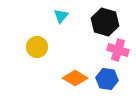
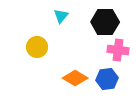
black hexagon: rotated 16 degrees counterclockwise
pink cross: rotated 10 degrees counterclockwise
blue hexagon: rotated 15 degrees counterclockwise
